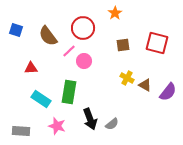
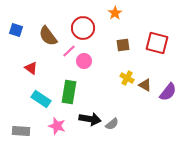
red triangle: rotated 40 degrees clockwise
black arrow: rotated 60 degrees counterclockwise
